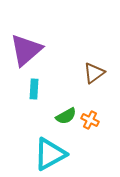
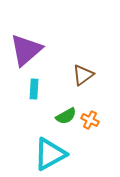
brown triangle: moved 11 px left, 2 px down
